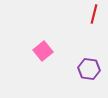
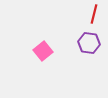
purple hexagon: moved 26 px up
